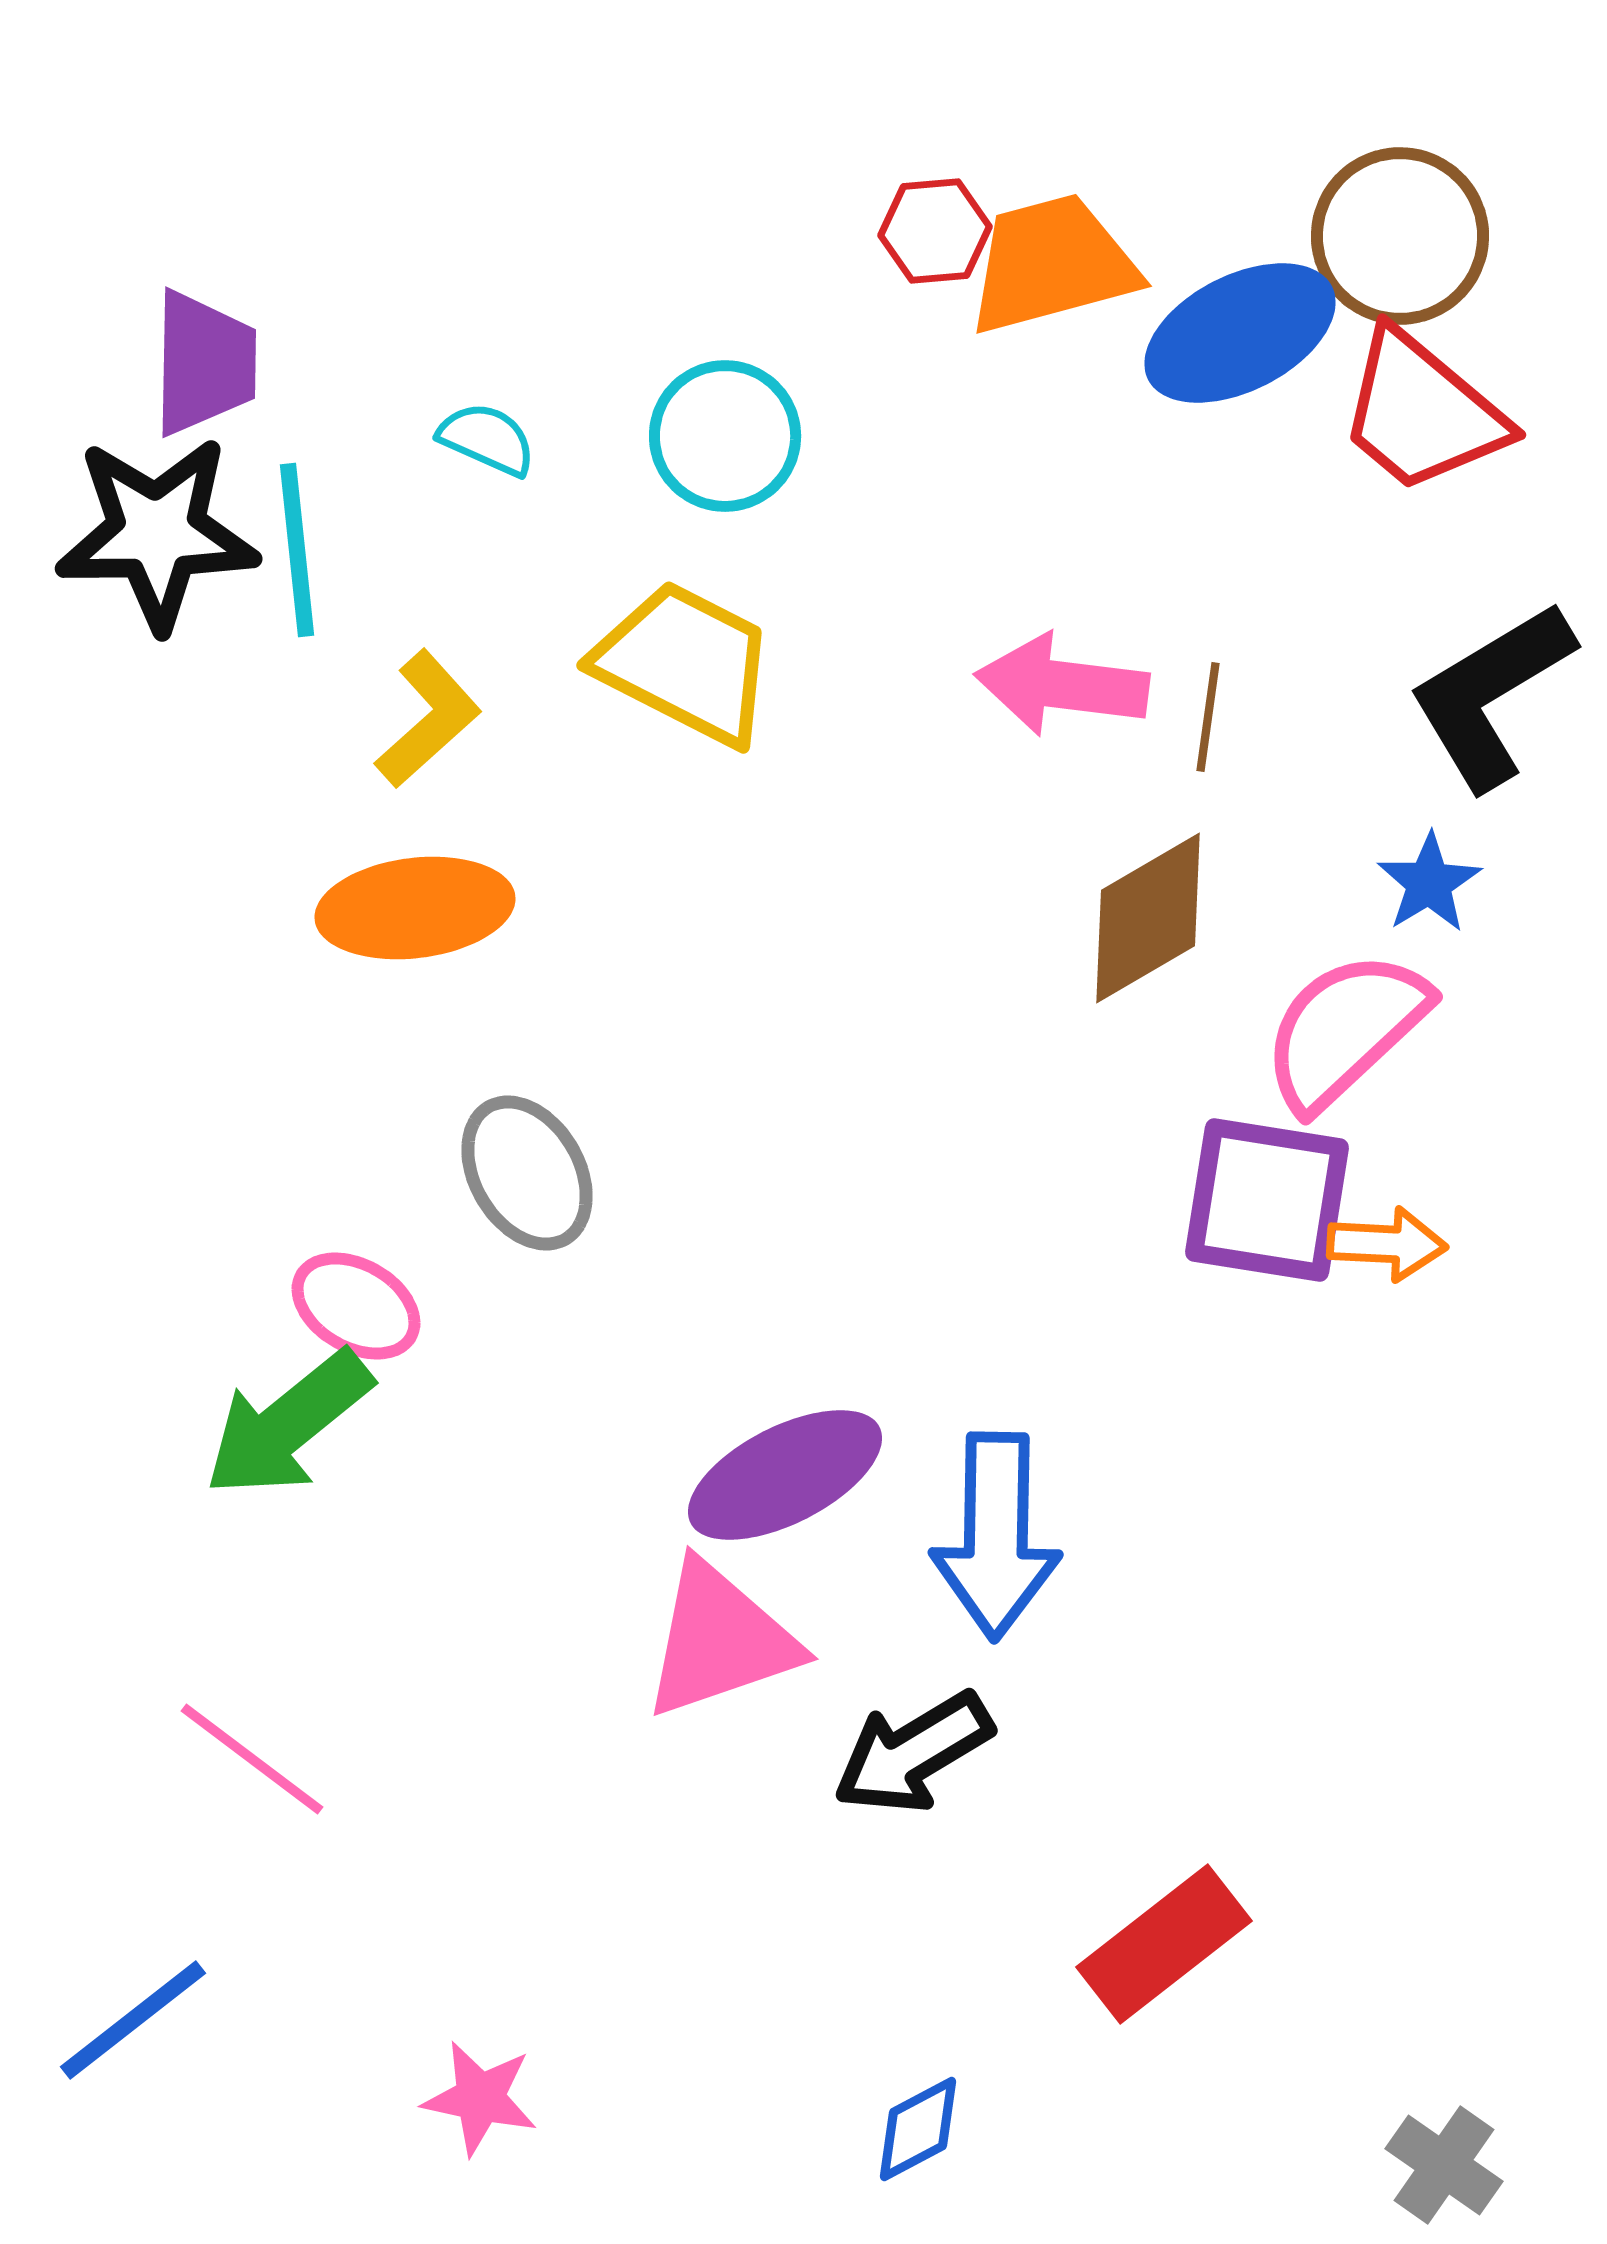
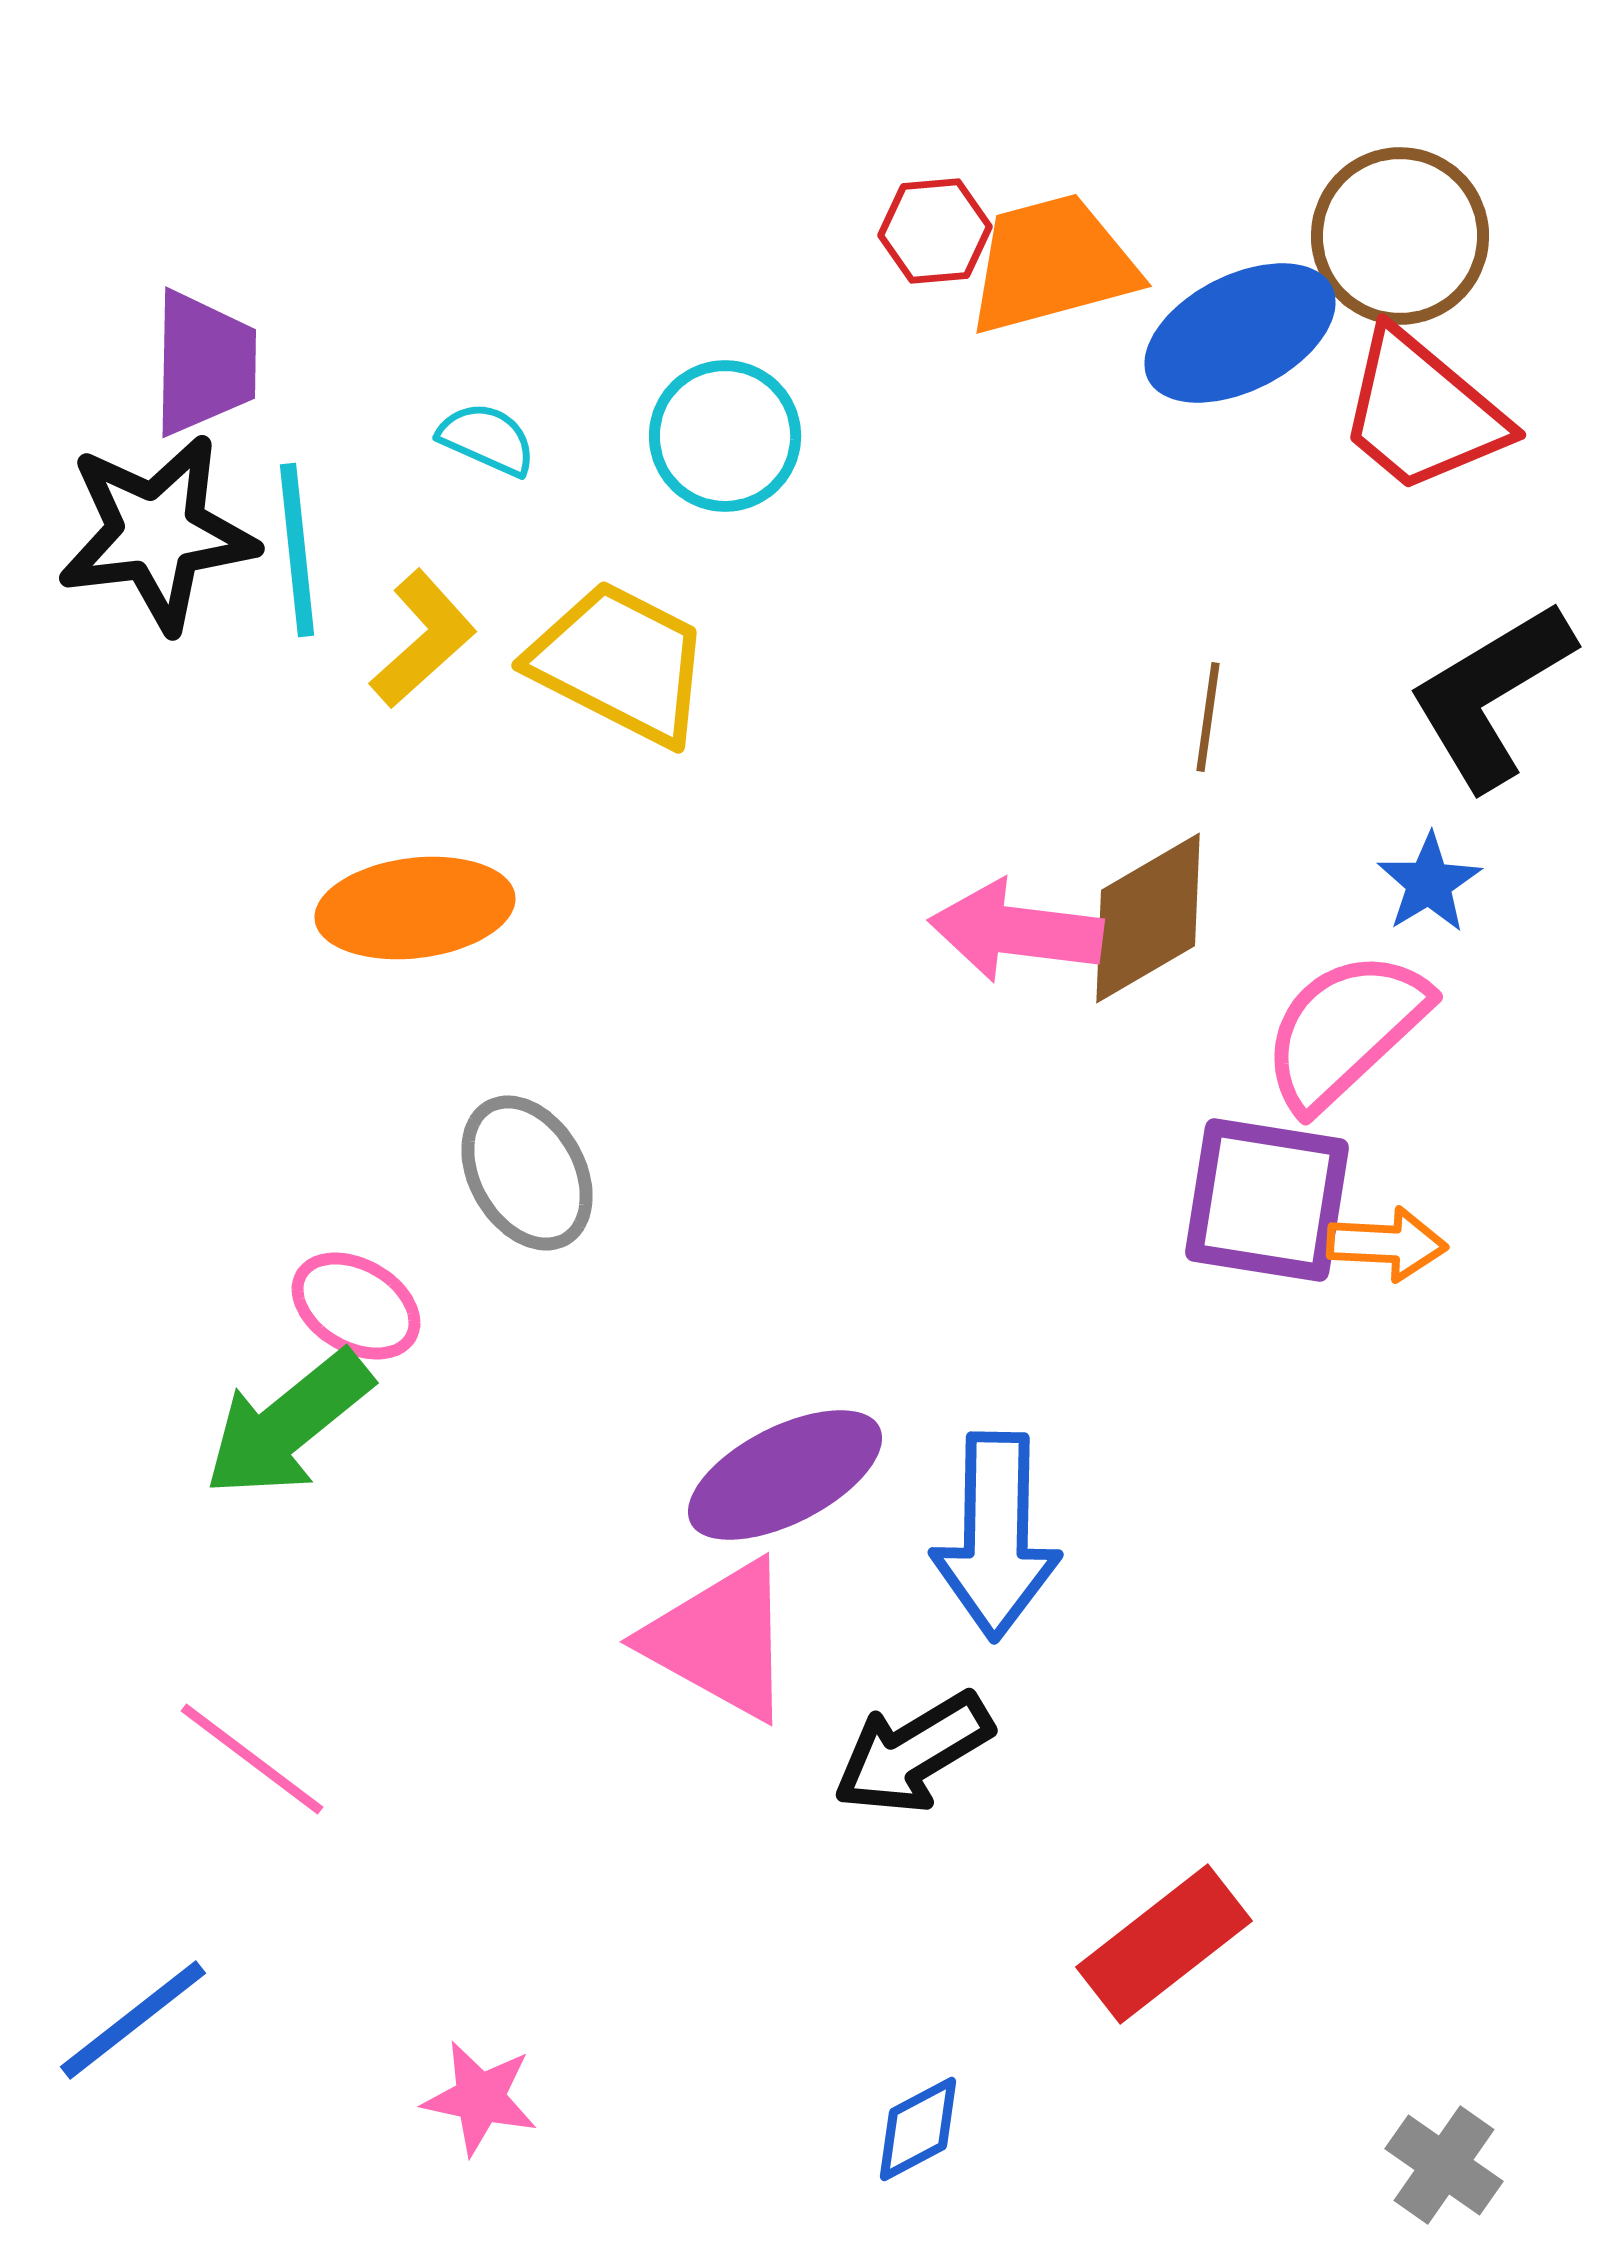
black star: rotated 6 degrees counterclockwise
yellow trapezoid: moved 65 px left
pink arrow: moved 46 px left, 246 px down
yellow L-shape: moved 5 px left, 80 px up
pink triangle: rotated 48 degrees clockwise
